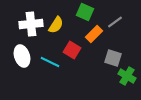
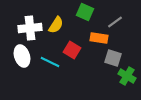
white cross: moved 1 px left, 4 px down
orange rectangle: moved 5 px right, 4 px down; rotated 54 degrees clockwise
